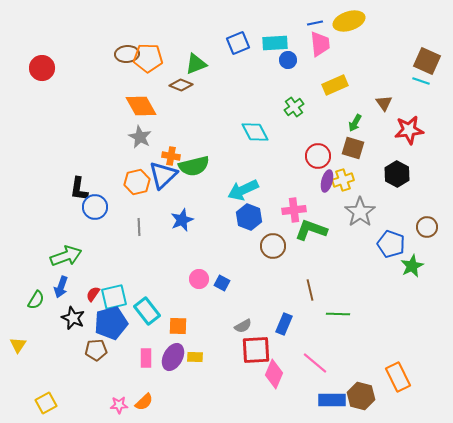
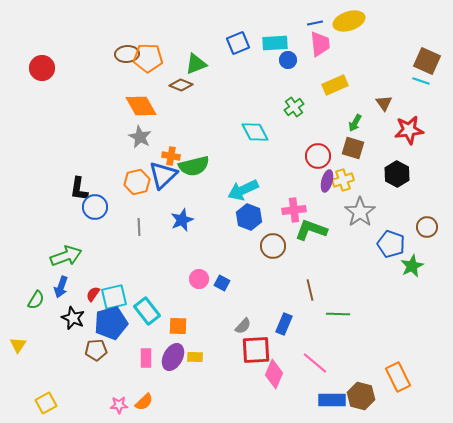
gray semicircle at (243, 326): rotated 18 degrees counterclockwise
